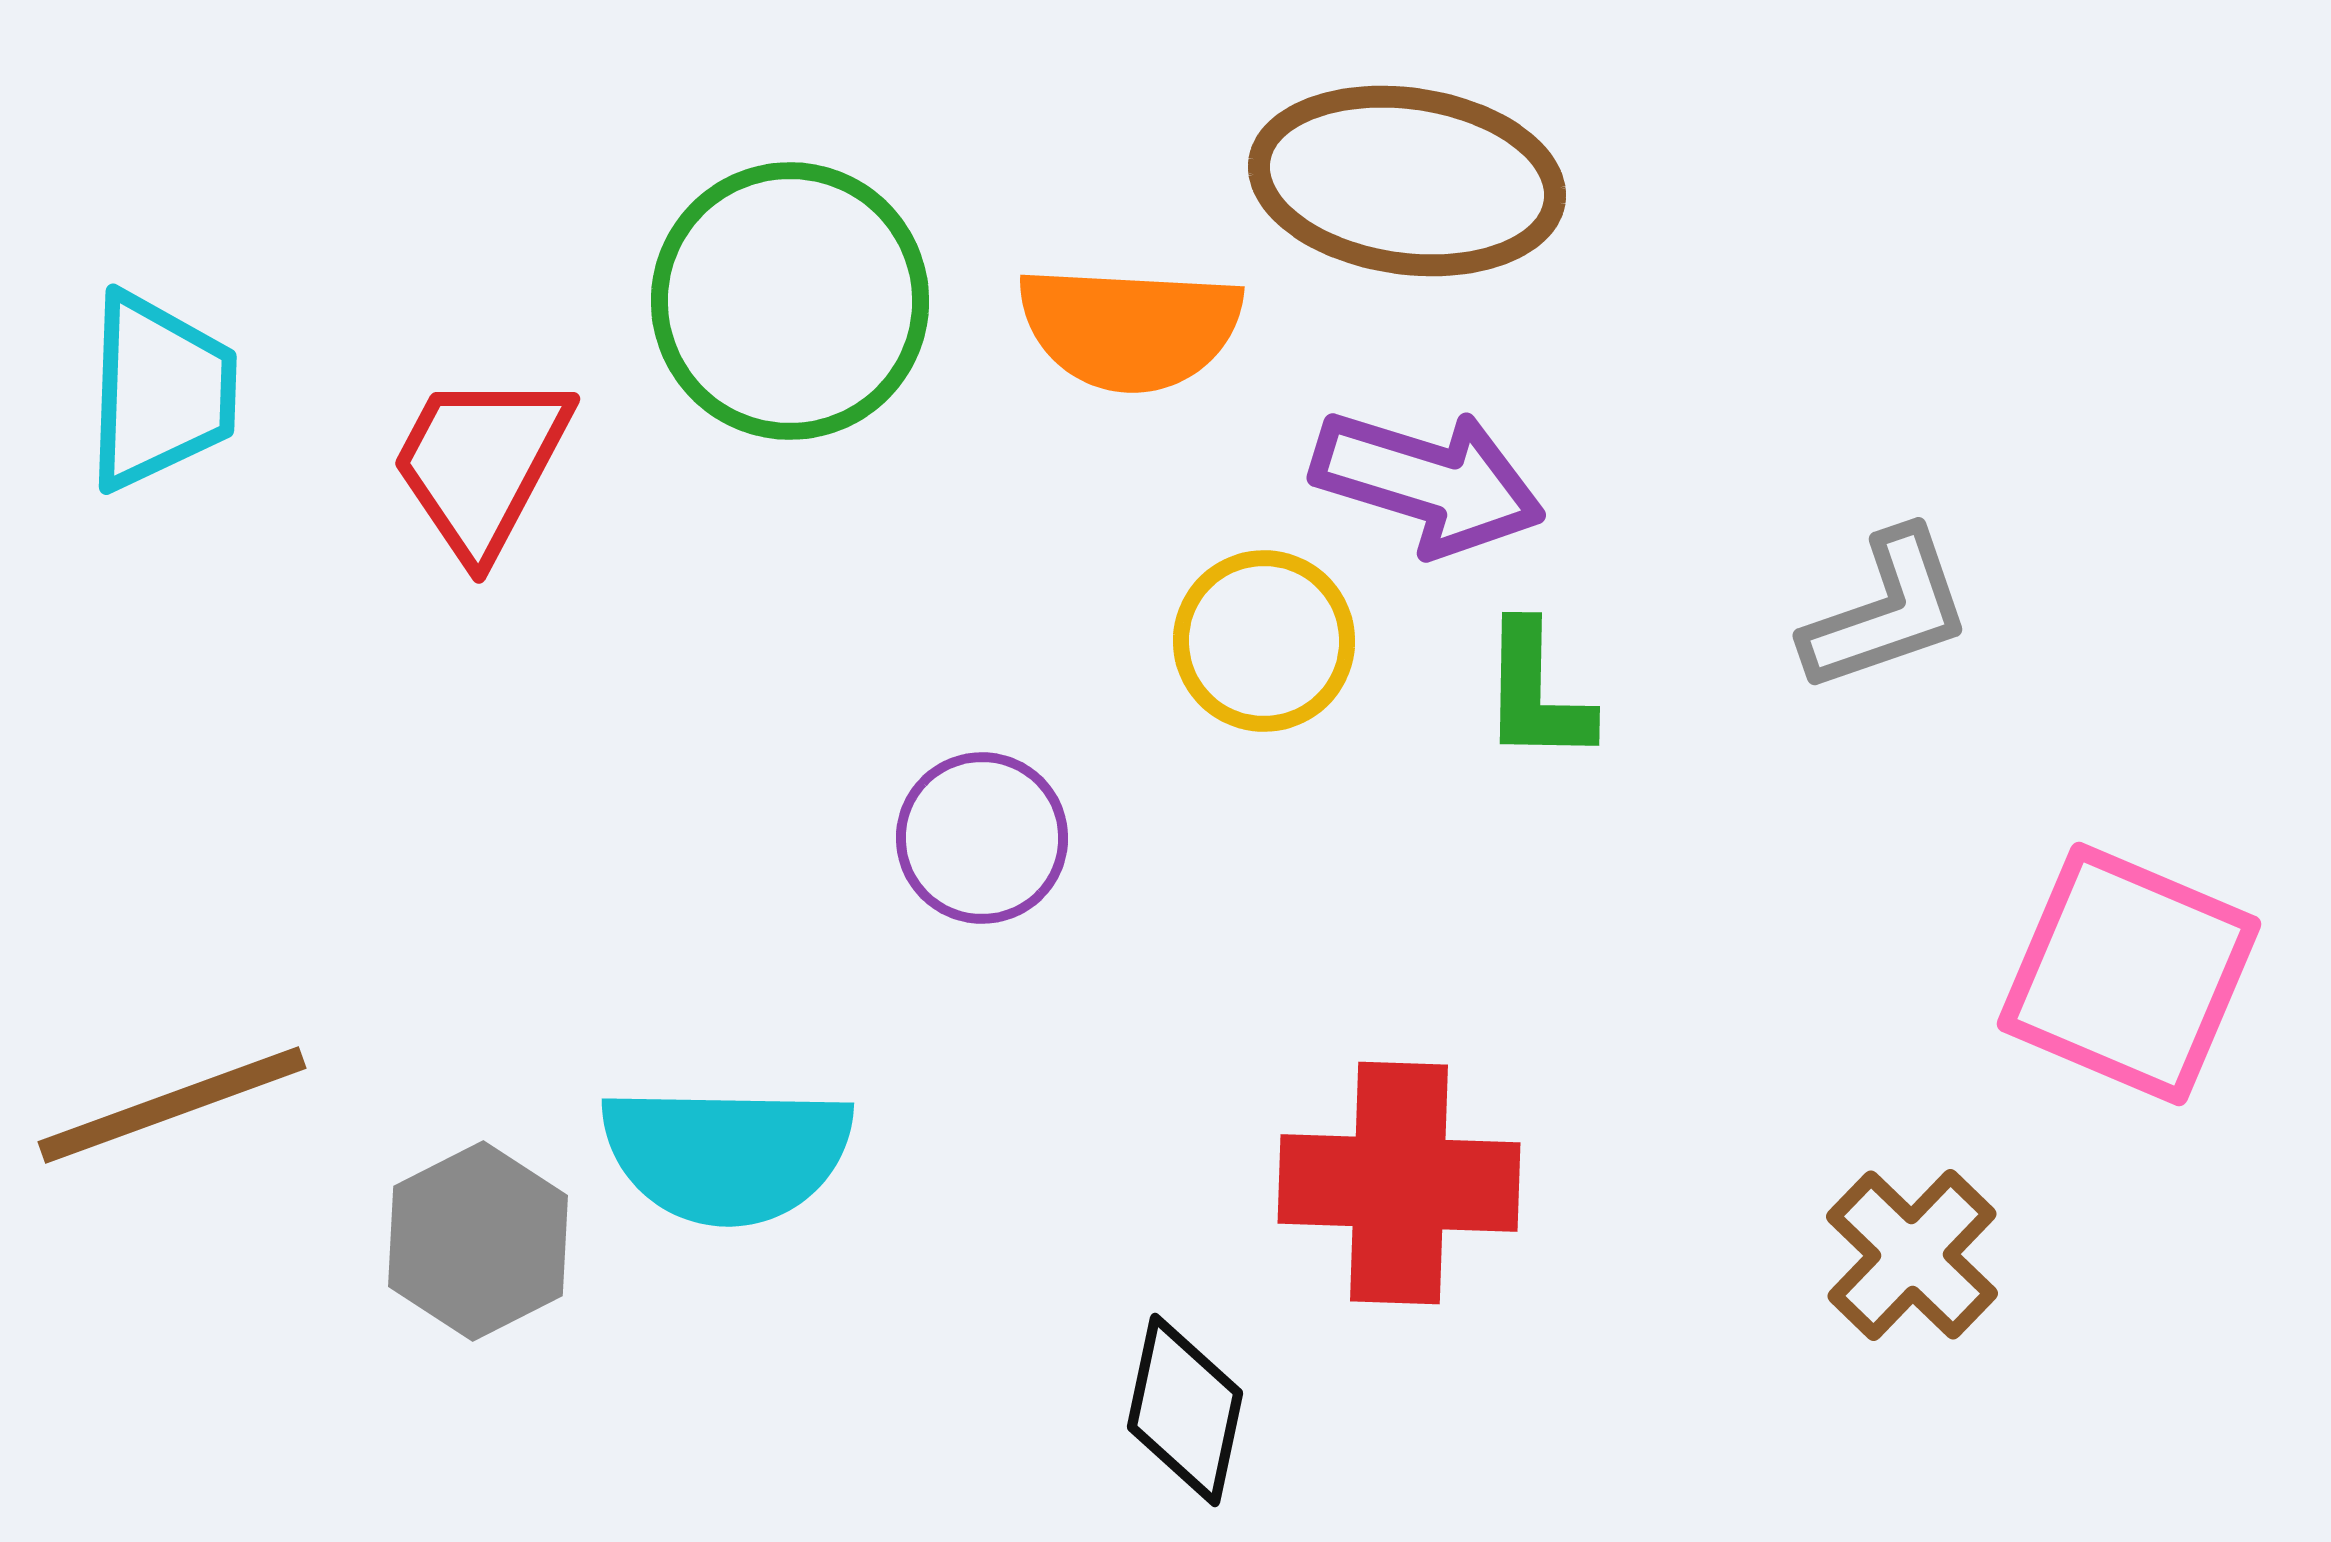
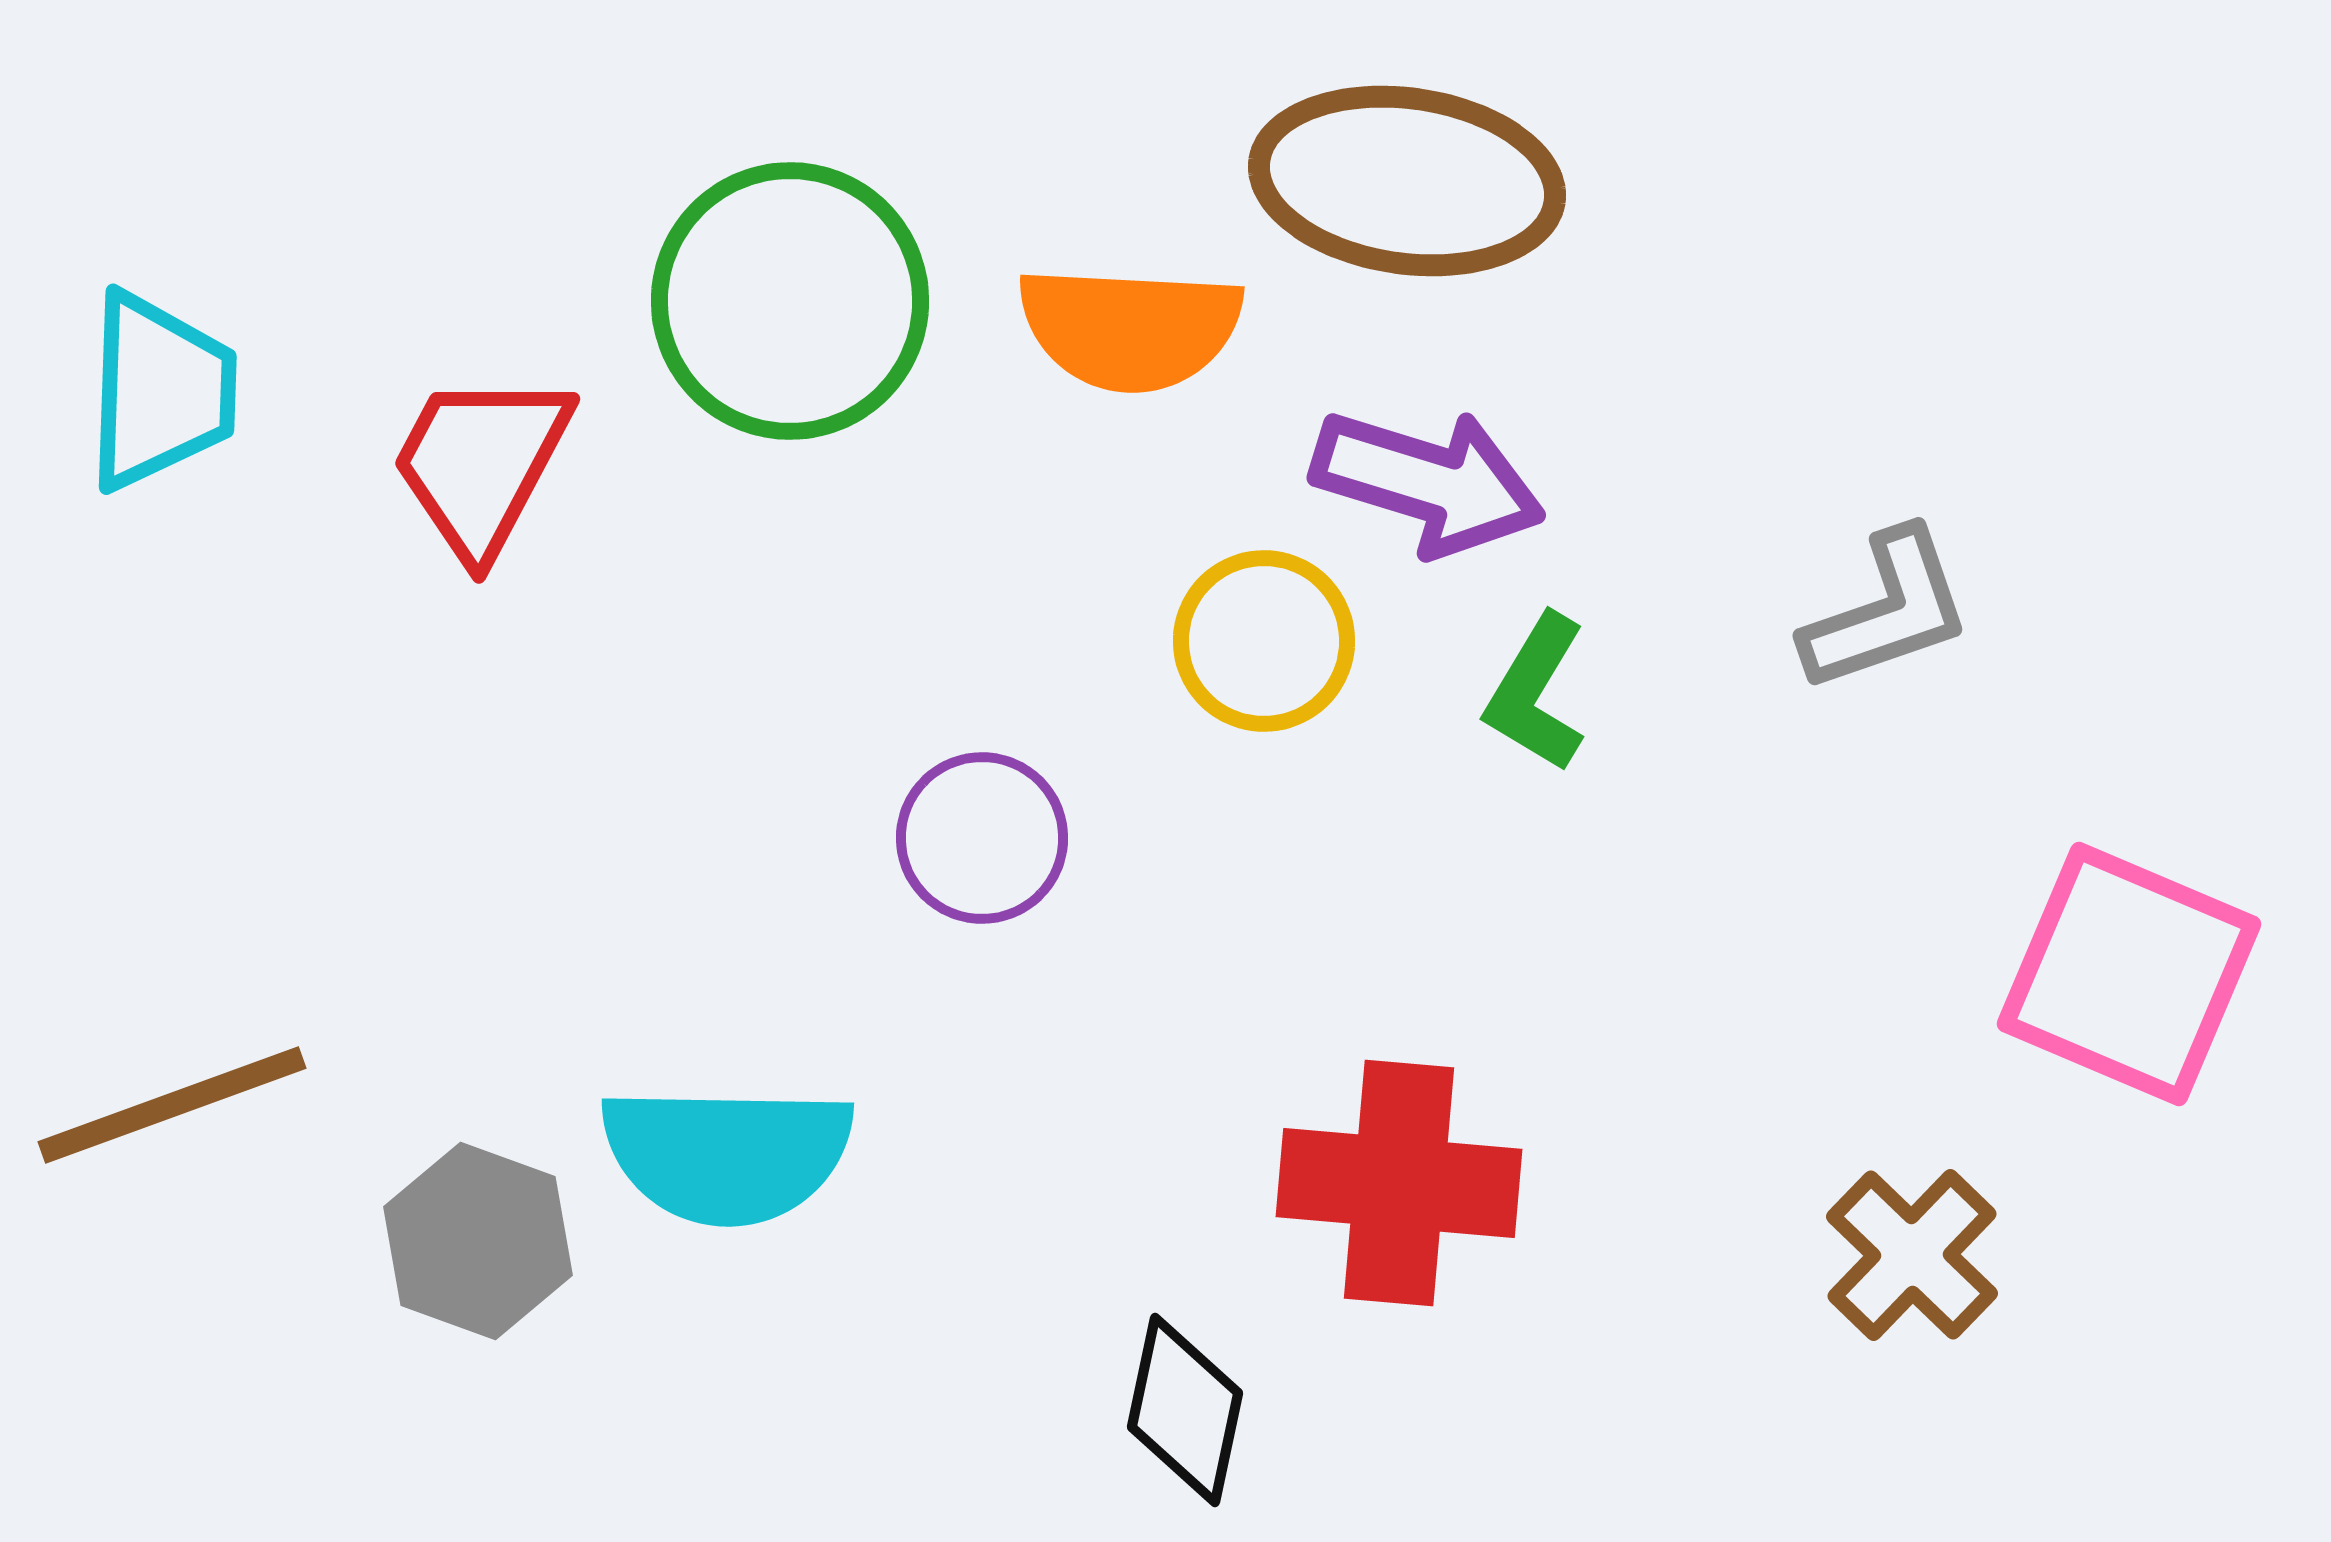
green L-shape: rotated 30 degrees clockwise
red cross: rotated 3 degrees clockwise
gray hexagon: rotated 13 degrees counterclockwise
